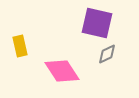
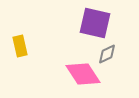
purple square: moved 2 px left
pink diamond: moved 21 px right, 3 px down
